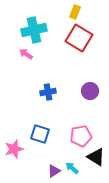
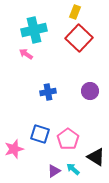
red square: rotated 12 degrees clockwise
pink pentagon: moved 13 px left, 3 px down; rotated 25 degrees counterclockwise
cyan arrow: moved 1 px right, 1 px down
